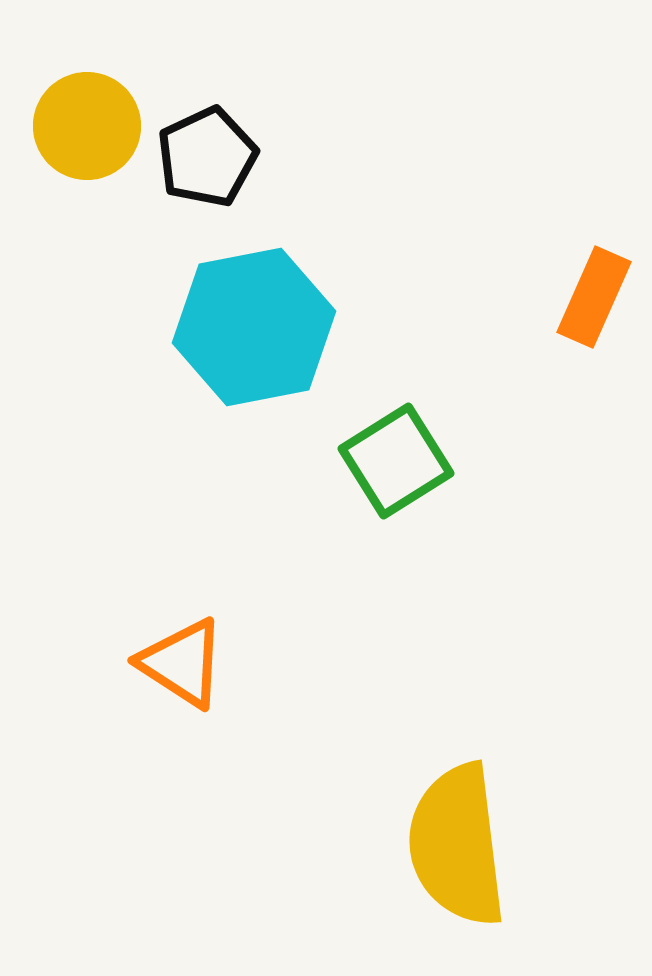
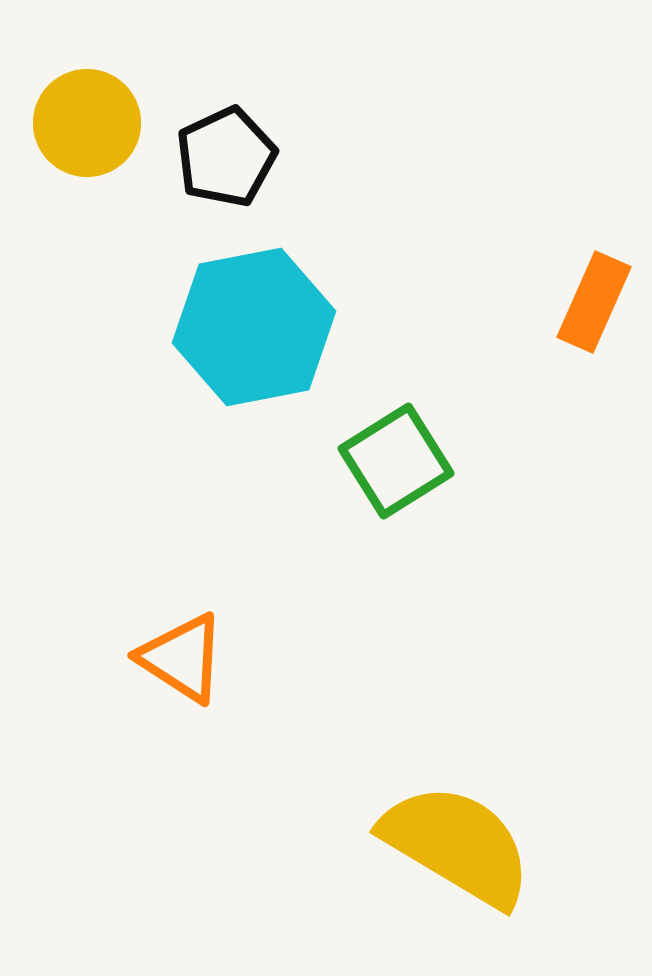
yellow circle: moved 3 px up
black pentagon: moved 19 px right
orange rectangle: moved 5 px down
orange triangle: moved 5 px up
yellow semicircle: rotated 128 degrees clockwise
